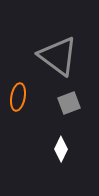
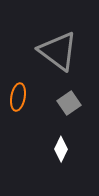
gray triangle: moved 5 px up
gray square: rotated 15 degrees counterclockwise
